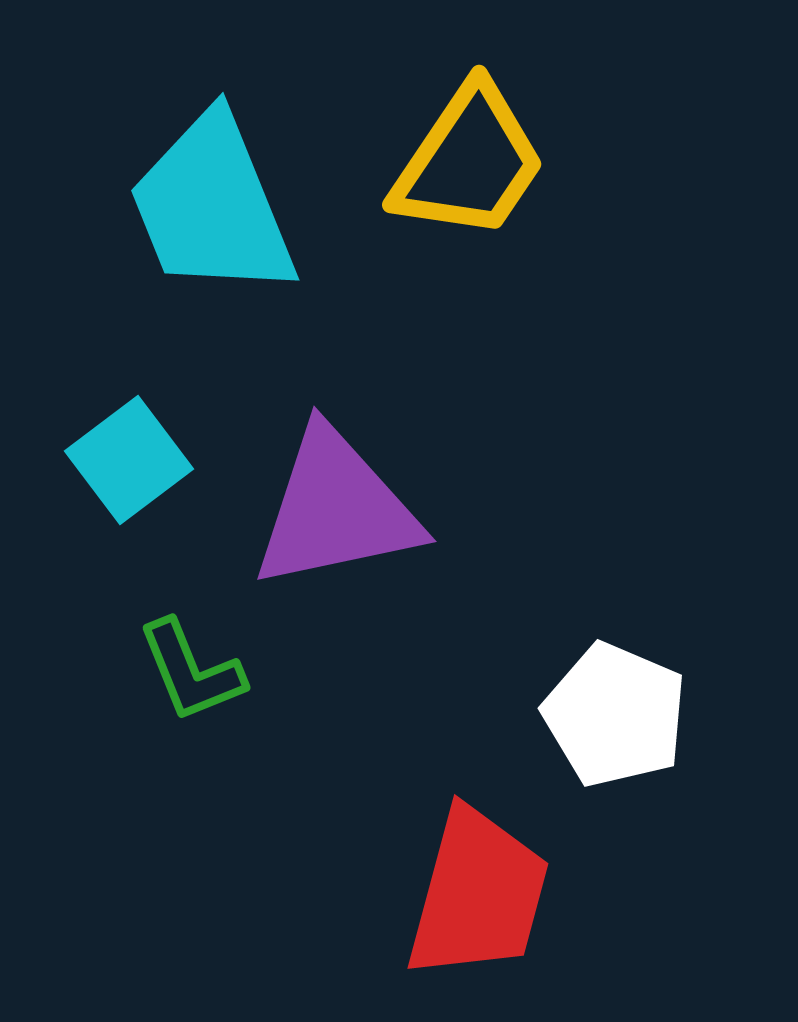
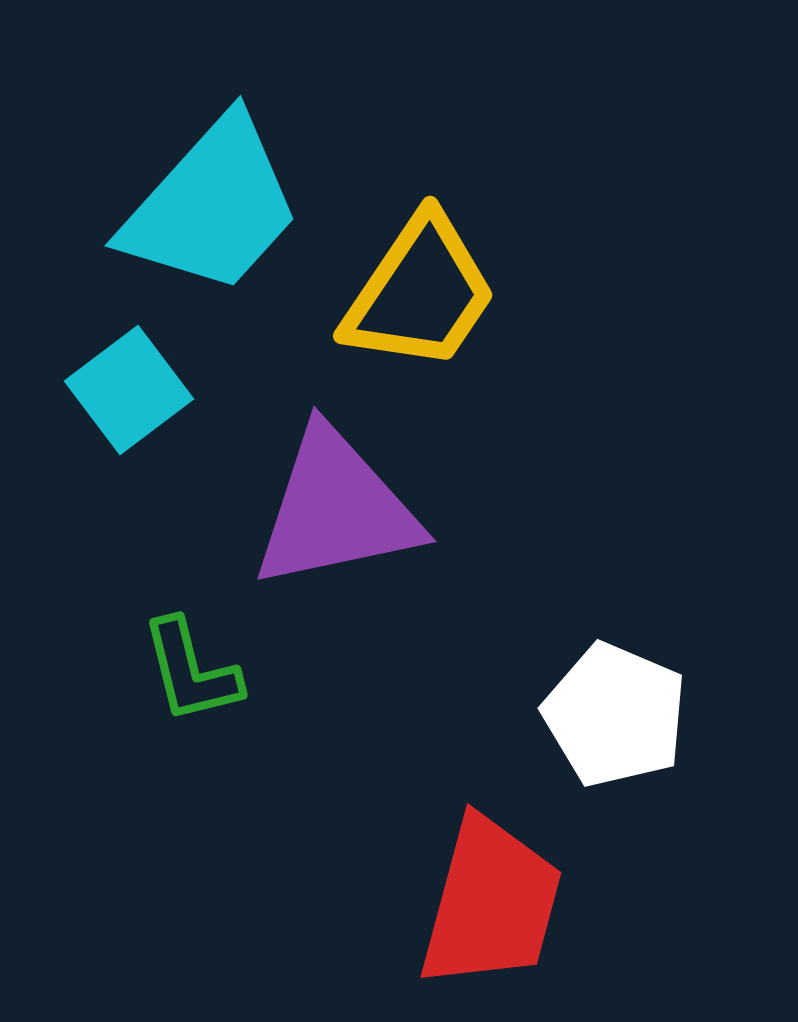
yellow trapezoid: moved 49 px left, 131 px down
cyan trapezoid: rotated 116 degrees counterclockwise
cyan square: moved 70 px up
green L-shape: rotated 8 degrees clockwise
red trapezoid: moved 13 px right, 9 px down
